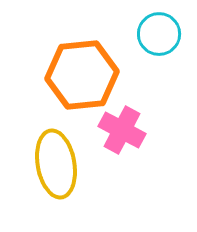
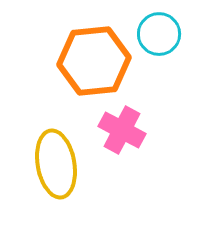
orange hexagon: moved 12 px right, 14 px up
